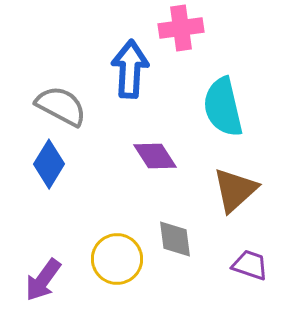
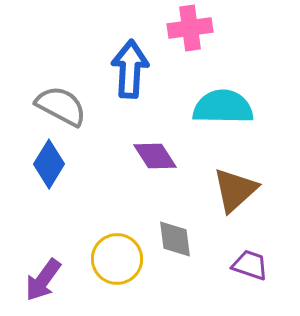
pink cross: moved 9 px right
cyan semicircle: rotated 104 degrees clockwise
